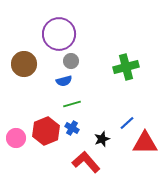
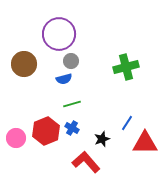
blue semicircle: moved 2 px up
blue line: rotated 14 degrees counterclockwise
